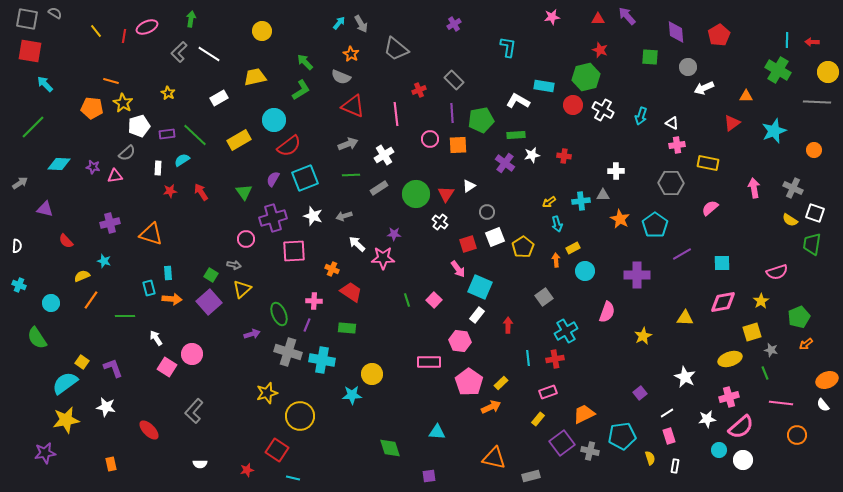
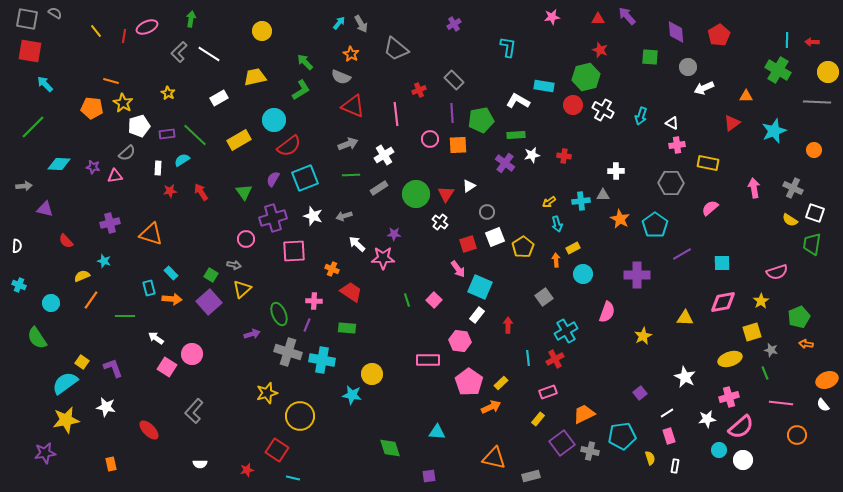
gray arrow at (20, 183): moved 4 px right, 3 px down; rotated 28 degrees clockwise
cyan circle at (585, 271): moved 2 px left, 3 px down
cyan rectangle at (168, 273): moved 3 px right; rotated 40 degrees counterclockwise
white arrow at (156, 338): rotated 21 degrees counterclockwise
orange arrow at (806, 344): rotated 48 degrees clockwise
red cross at (555, 359): rotated 18 degrees counterclockwise
pink rectangle at (429, 362): moved 1 px left, 2 px up
cyan star at (352, 395): rotated 12 degrees clockwise
